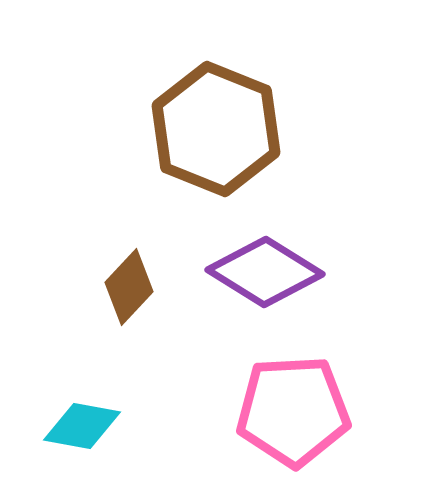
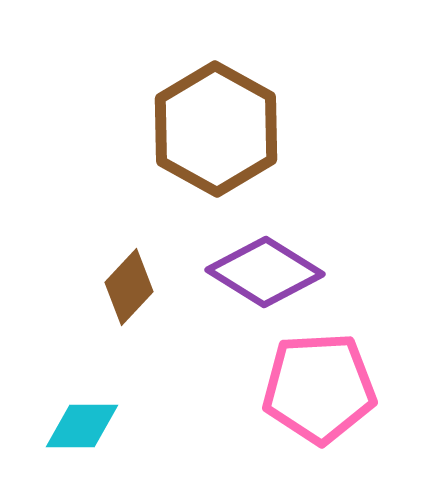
brown hexagon: rotated 7 degrees clockwise
pink pentagon: moved 26 px right, 23 px up
cyan diamond: rotated 10 degrees counterclockwise
